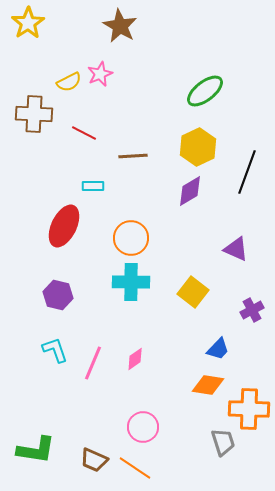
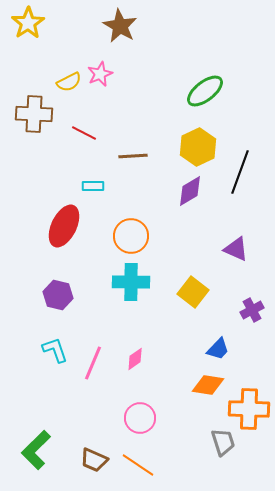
black line: moved 7 px left
orange circle: moved 2 px up
pink circle: moved 3 px left, 9 px up
green L-shape: rotated 126 degrees clockwise
orange line: moved 3 px right, 3 px up
